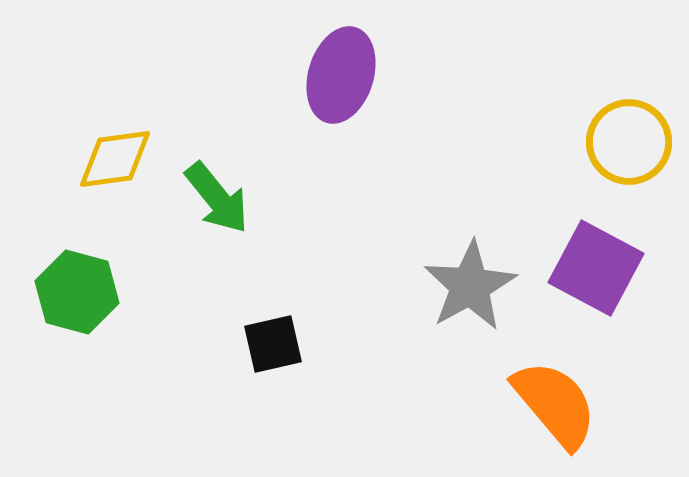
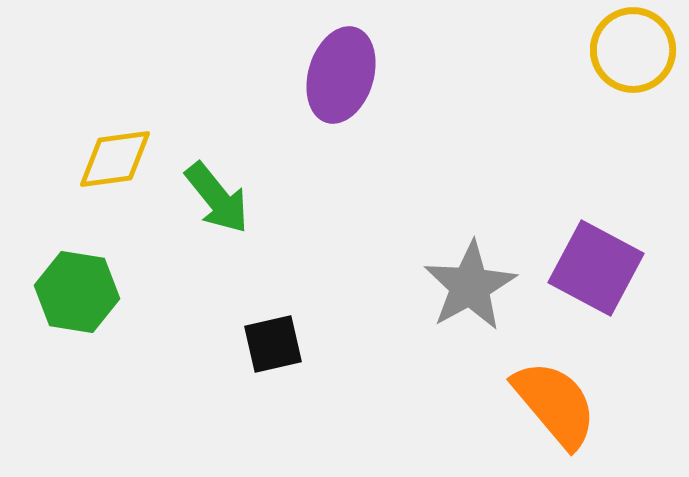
yellow circle: moved 4 px right, 92 px up
green hexagon: rotated 6 degrees counterclockwise
